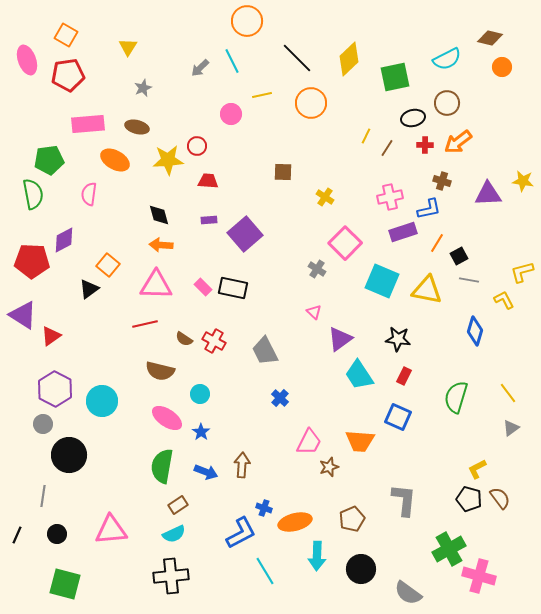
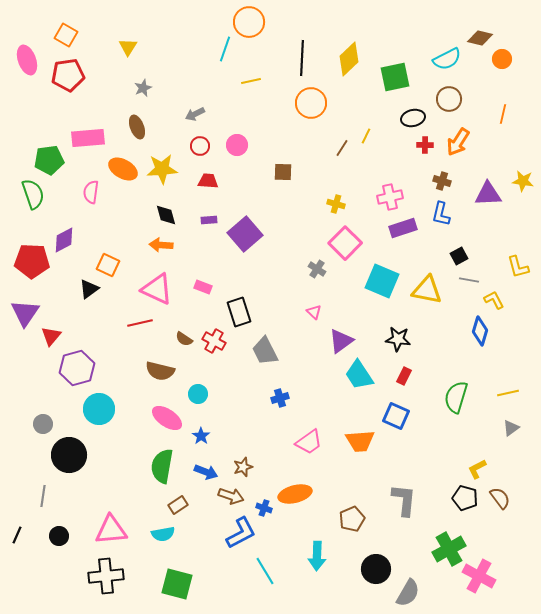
orange circle at (247, 21): moved 2 px right, 1 px down
brown diamond at (490, 38): moved 10 px left
black line at (297, 58): moved 5 px right; rotated 48 degrees clockwise
cyan line at (232, 61): moved 7 px left, 12 px up; rotated 45 degrees clockwise
orange circle at (502, 67): moved 8 px up
gray arrow at (200, 68): moved 5 px left, 46 px down; rotated 18 degrees clockwise
yellow line at (262, 95): moved 11 px left, 14 px up
brown circle at (447, 103): moved 2 px right, 4 px up
pink circle at (231, 114): moved 6 px right, 31 px down
pink rectangle at (88, 124): moved 14 px down
brown ellipse at (137, 127): rotated 55 degrees clockwise
orange arrow at (458, 142): rotated 20 degrees counterclockwise
red circle at (197, 146): moved 3 px right
brown line at (387, 148): moved 45 px left
orange ellipse at (115, 160): moved 8 px right, 9 px down
yellow star at (168, 160): moved 6 px left, 9 px down
green semicircle at (33, 194): rotated 8 degrees counterclockwise
pink semicircle at (89, 194): moved 2 px right, 2 px up
yellow cross at (325, 197): moved 11 px right, 7 px down; rotated 18 degrees counterclockwise
blue L-shape at (429, 209): moved 12 px right, 5 px down; rotated 115 degrees clockwise
black diamond at (159, 215): moved 7 px right
purple rectangle at (403, 232): moved 4 px up
orange line at (437, 243): moved 66 px right, 129 px up; rotated 18 degrees counterclockwise
orange square at (108, 265): rotated 15 degrees counterclockwise
yellow L-shape at (522, 272): moved 4 px left, 5 px up; rotated 90 degrees counterclockwise
pink triangle at (156, 285): moved 1 px right, 4 px down; rotated 24 degrees clockwise
pink rectangle at (203, 287): rotated 24 degrees counterclockwise
black rectangle at (233, 288): moved 6 px right, 24 px down; rotated 60 degrees clockwise
yellow L-shape at (504, 300): moved 10 px left
purple triangle at (23, 315): moved 2 px right, 2 px up; rotated 32 degrees clockwise
red line at (145, 324): moved 5 px left, 1 px up
blue diamond at (475, 331): moved 5 px right
red triangle at (51, 336): rotated 15 degrees counterclockwise
purple triangle at (340, 339): moved 1 px right, 2 px down
purple hexagon at (55, 389): moved 22 px right, 21 px up; rotated 16 degrees clockwise
yellow line at (508, 393): rotated 65 degrees counterclockwise
cyan circle at (200, 394): moved 2 px left
blue cross at (280, 398): rotated 30 degrees clockwise
cyan circle at (102, 401): moved 3 px left, 8 px down
blue square at (398, 417): moved 2 px left, 1 px up
blue star at (201, 432): moved 4 px down
orange trapezoid at (360, 441): rotated 8 degrees counterclockwise
pink trapezoid at (309, 442): rotated 28 degrees clockwise
brown arrow at (242, 465): moved 11 px left, 31 px down; rotated 105 degrees clockwise
brown star at (329, 467): moved 86 px left
black pentagon at (469, 499): moved 4 px left, 1 px up
orange ellipse at (295, 522): moved 28 px up
black circle at (57, 534): moved 2 px right, 2 px down
cyan semicircle at (174, 534): moved 11 px left; rotated 15 degrees clockwise
black circle at (361, 569): moved 15 px right
black cross at (171, 576): moved 65 px left
pink cross at (479, 576): rotated 12 degrees clockwise
green square at (65, 584): moved 112 px right
gray semicircle at (408, 593): rotated 96 degrees counterclockwise
